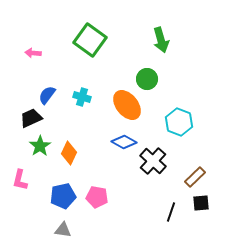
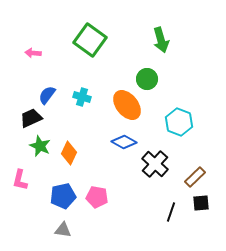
green star: rotated 15 degrees counterclockwise
black cross: moved 2 px right, 3 px down
